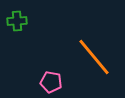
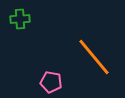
green cross: moved 3 px right, 2 px up
